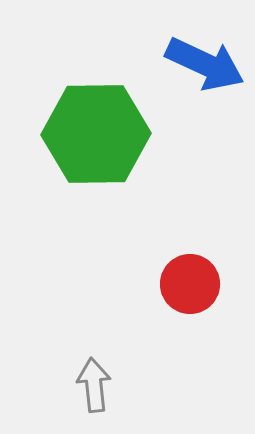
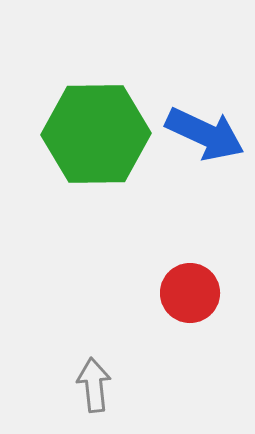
blue arrow: moved 70 px down
red circle: moved 9 px down
